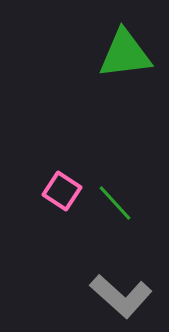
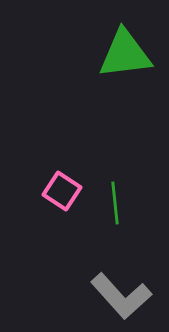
green line: rotated 36 degrees clockwise
gray L-shape: rotated 6 degrees clockwise
